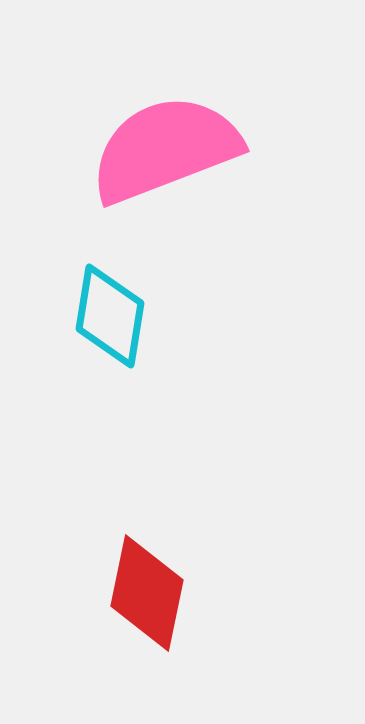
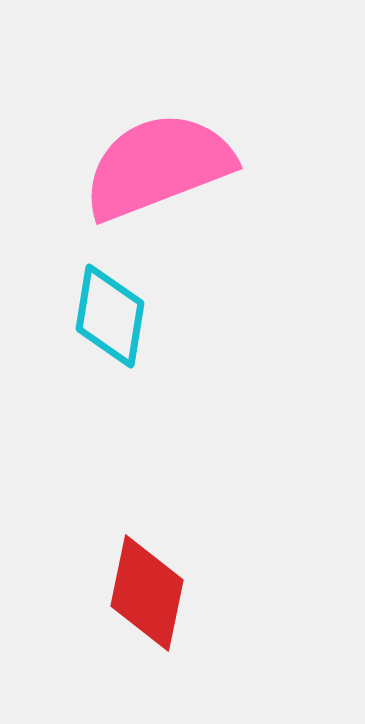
pink semicircle: moved 7 px left, 17 px down
